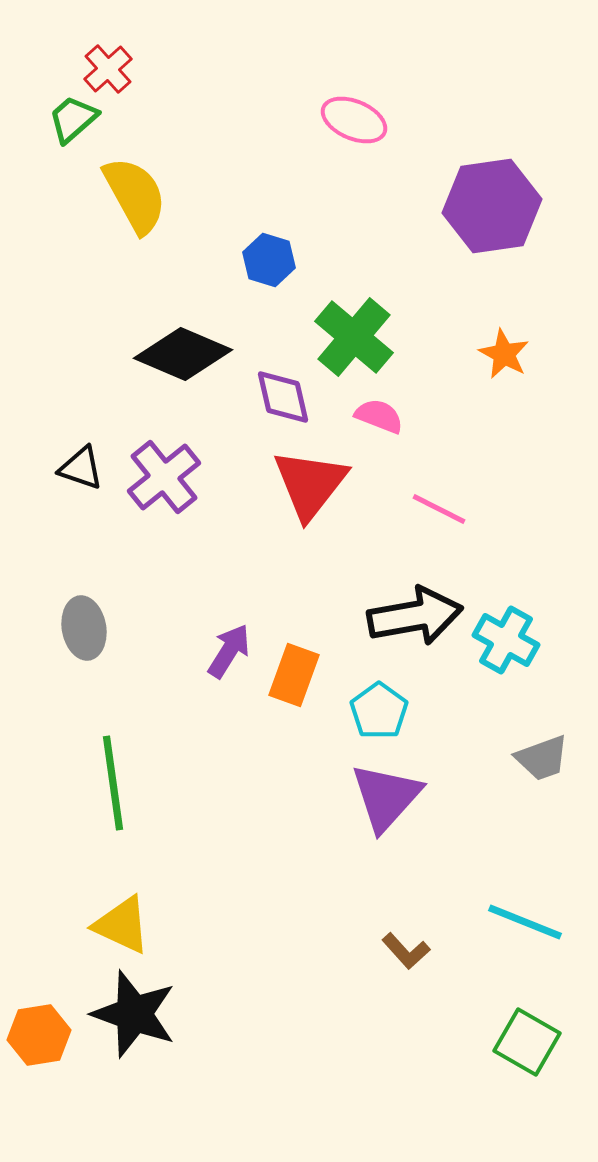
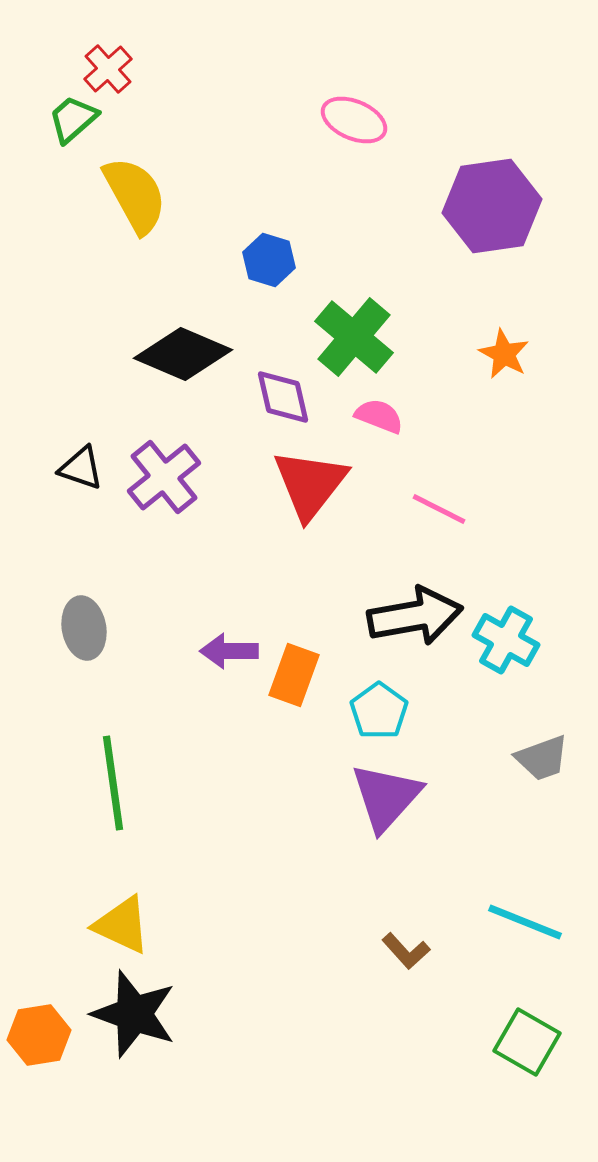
purple arrow: rotated 122 degrees counterclockwise
